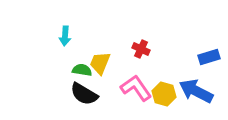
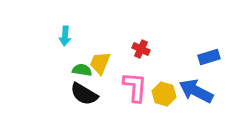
pink L-shape: moved 1 px left, 1 px up; rotated 40 degrees clockwise
